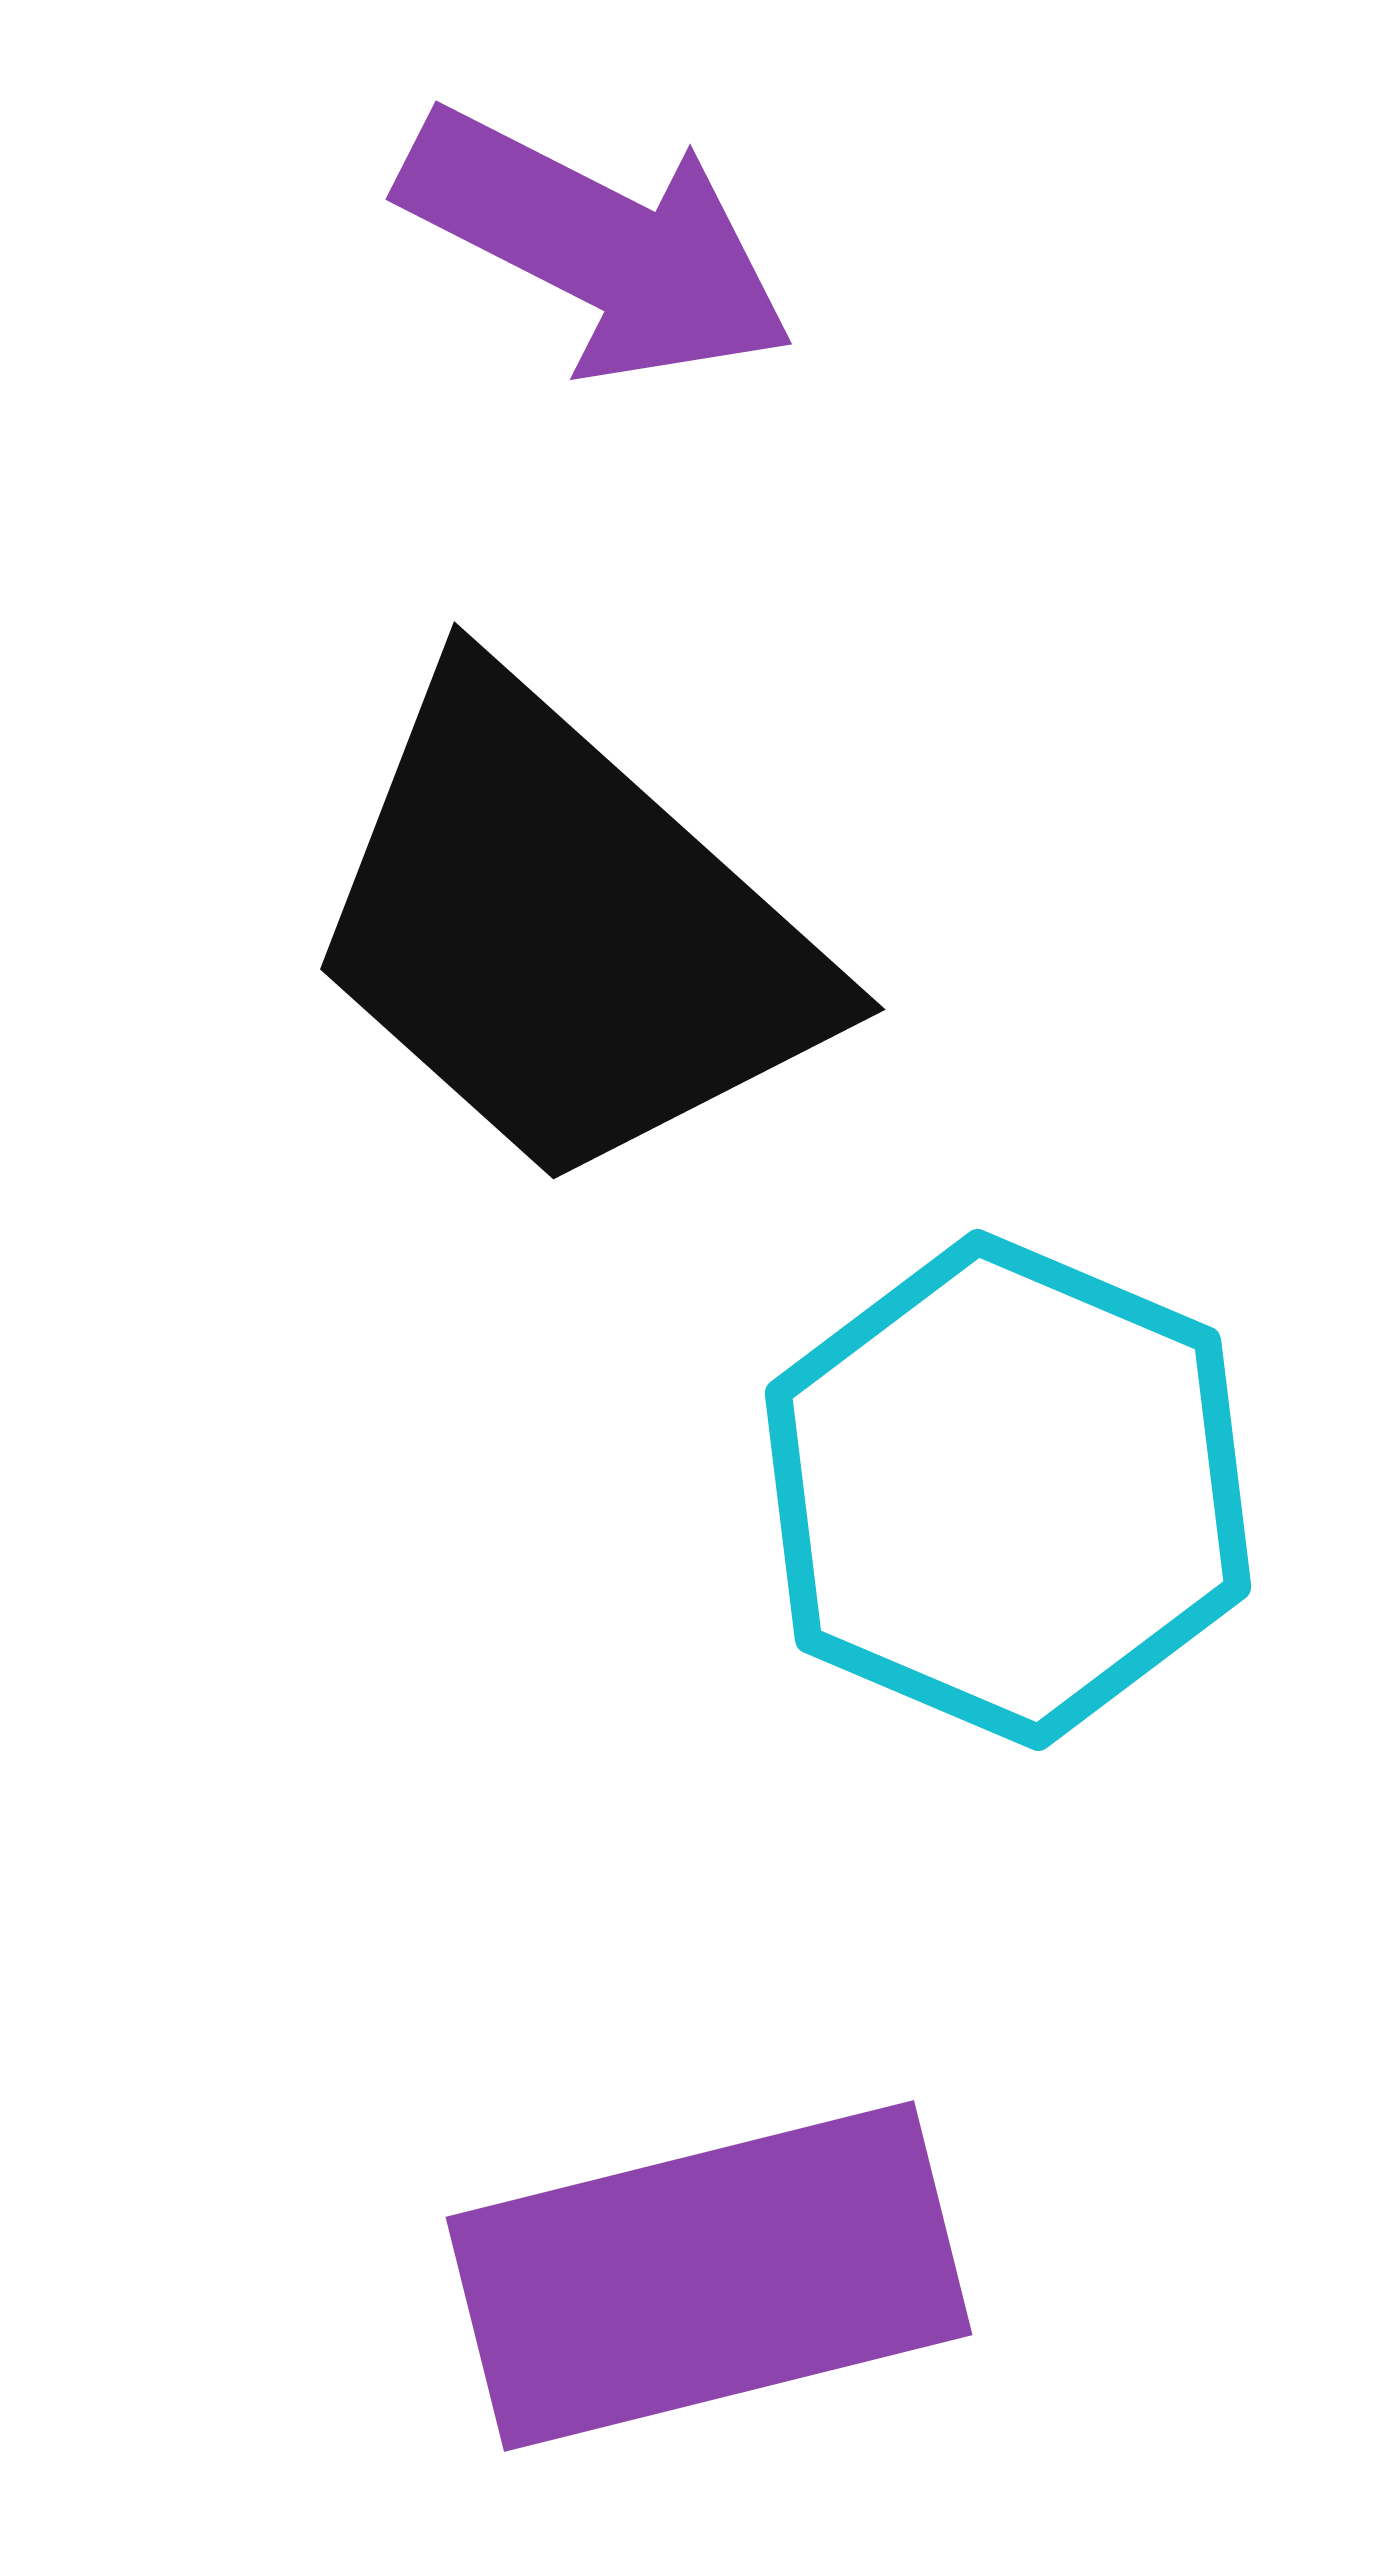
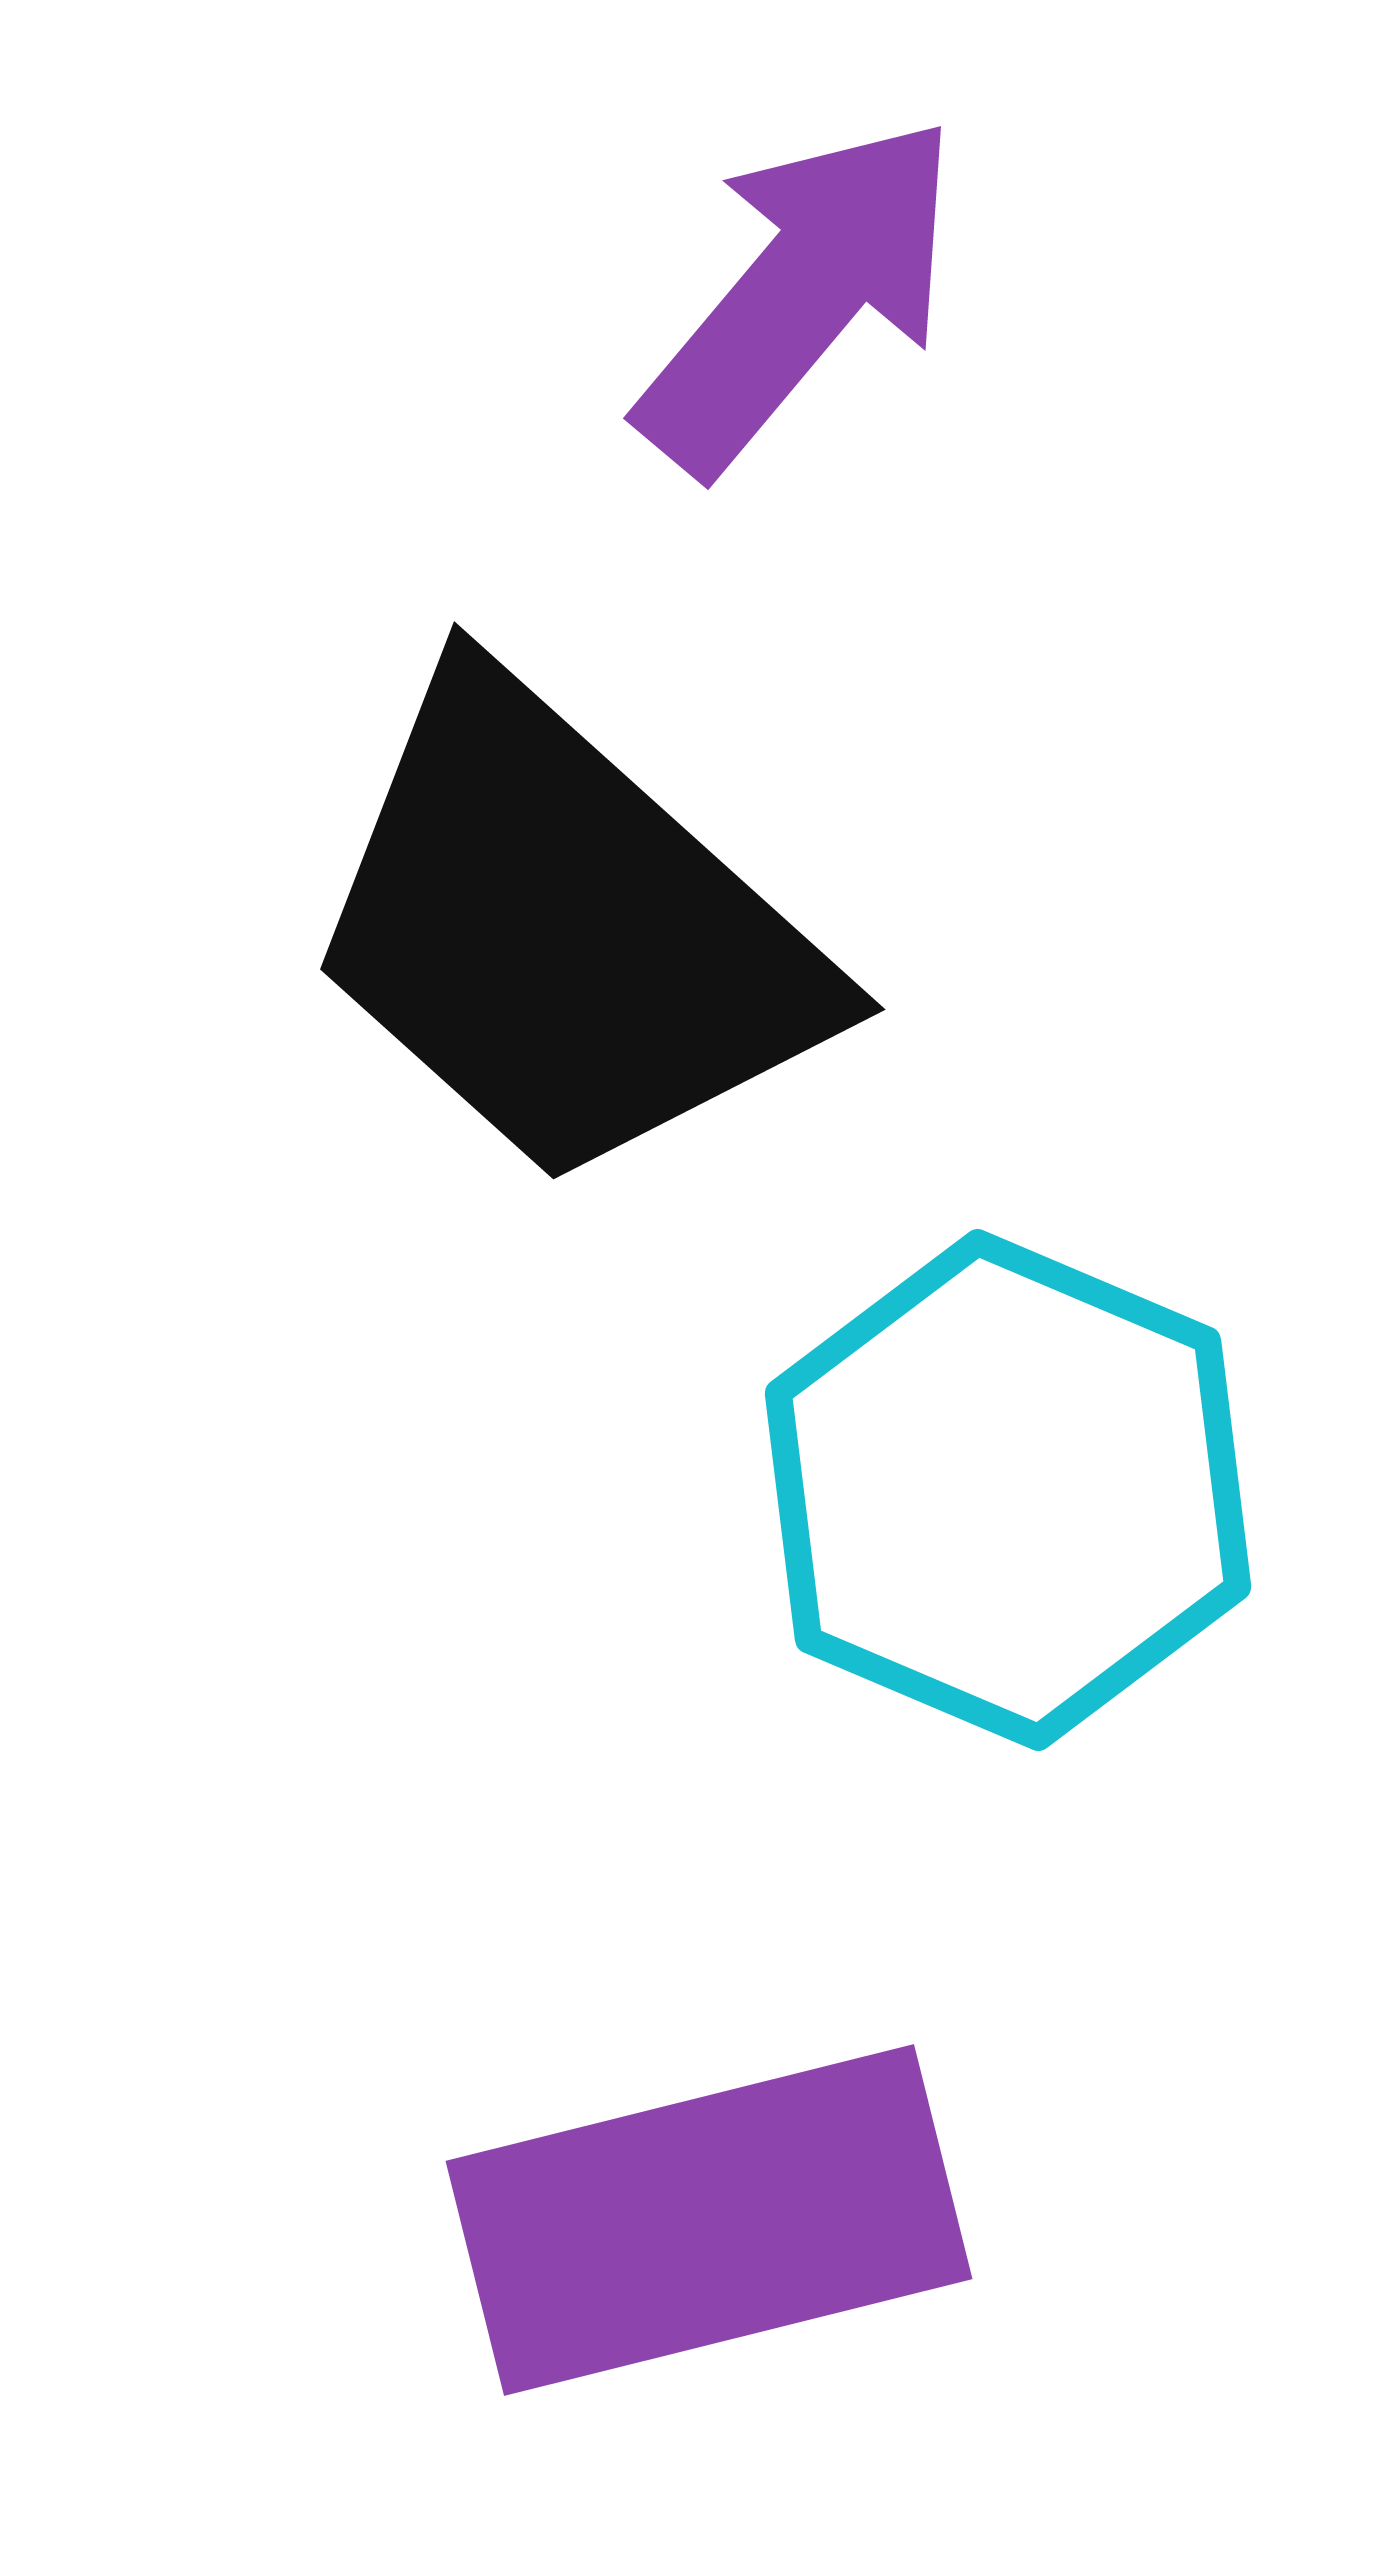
purple arrow: moved 203 px right, 49 px down; rotated 77 degrees counterclockwise
purple rectangle: moved 56 px up
